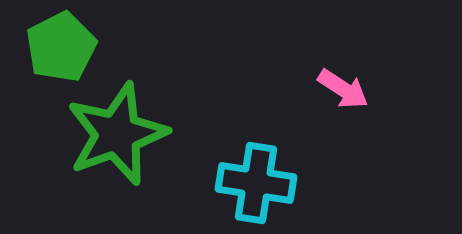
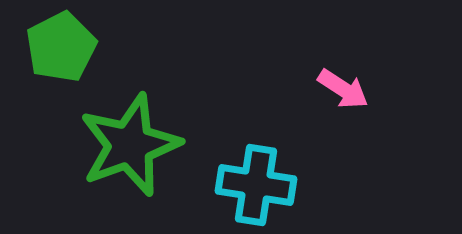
green star: moved 13 px right, 11 px down
cyan cross: moved 2 px down
